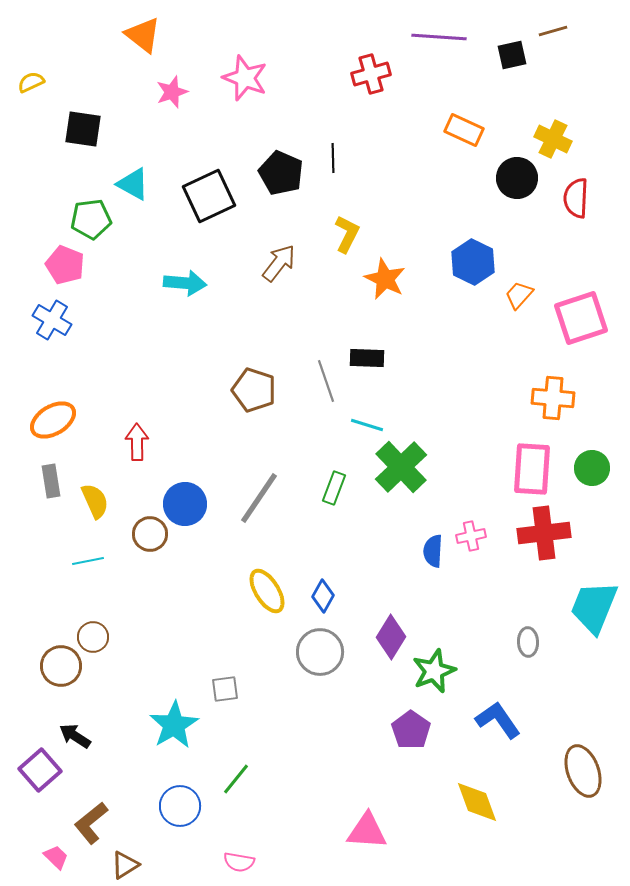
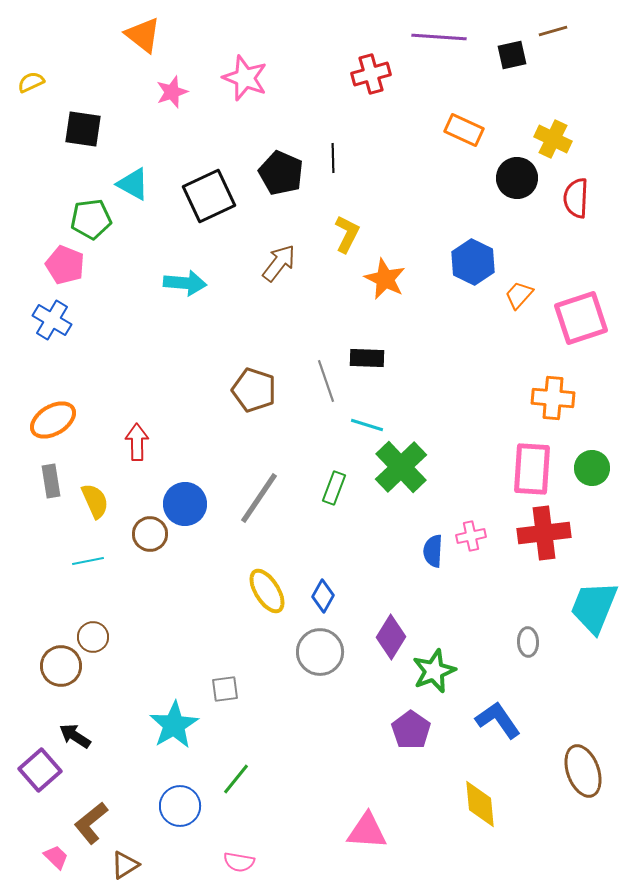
yellow diamond at (477, 802): moved 3 px right, 2 px down; rotated 15 degrees clockwise
